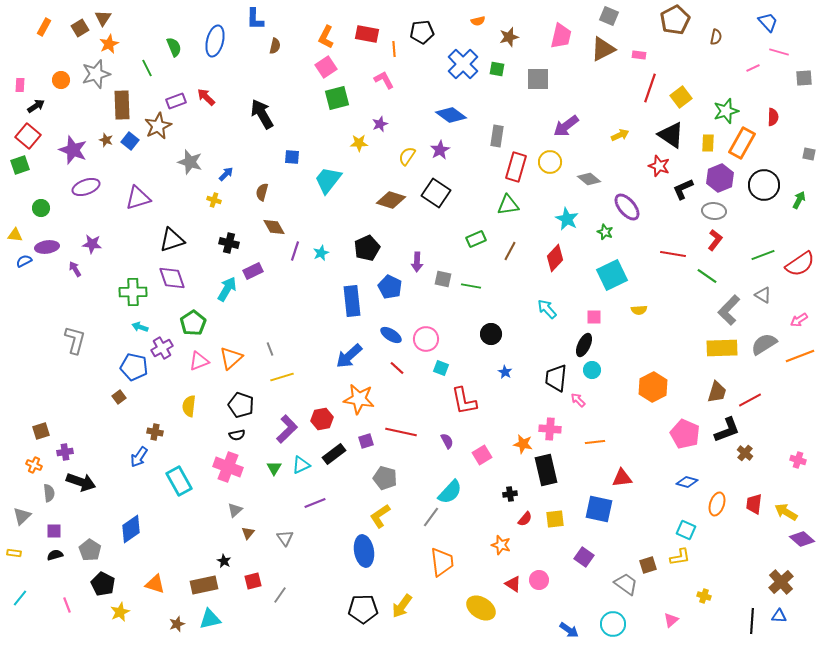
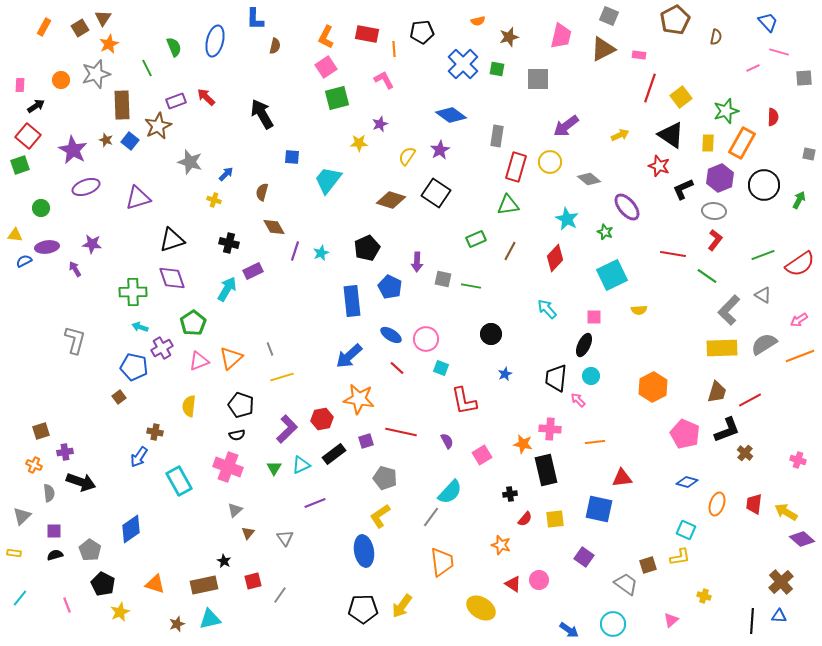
purple star at (73, 150): rotated 8 degrees clockwise
cyan circle at (592, 370): moved 1 px left, 6 px down
blue star at (505, 372): moved 2 px down; rotated 16 degrees clockwise
